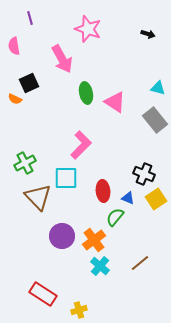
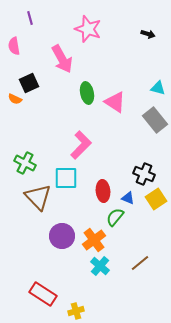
green ellipse: moved 1 px right
green cross: rotated 35 degrees counterclockwise
yellow cross: moved 3 px left, 1 px down
